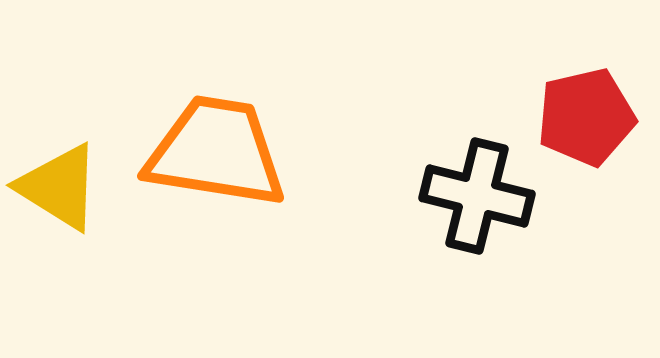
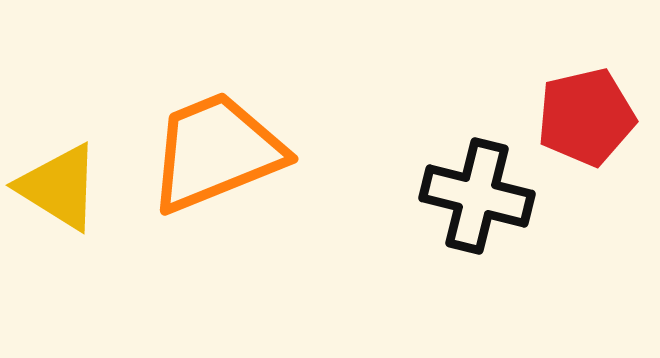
orange trapezoid: rotated 31 degrees counterclockwise
